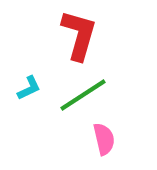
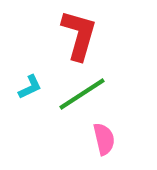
cyan L-shape: moved 1 px right, 1 px up
green line: moved 1 px left, 1 px up
